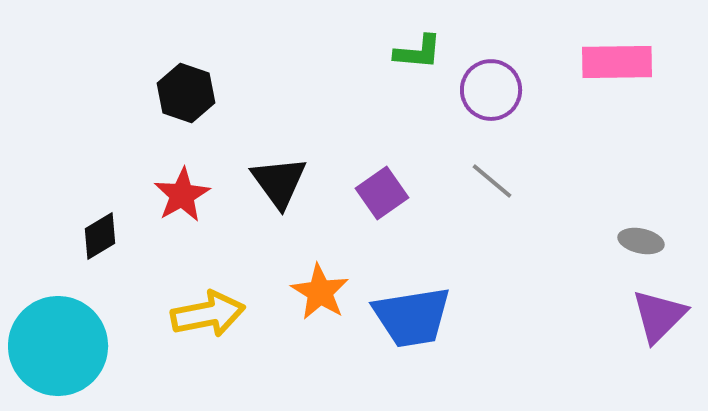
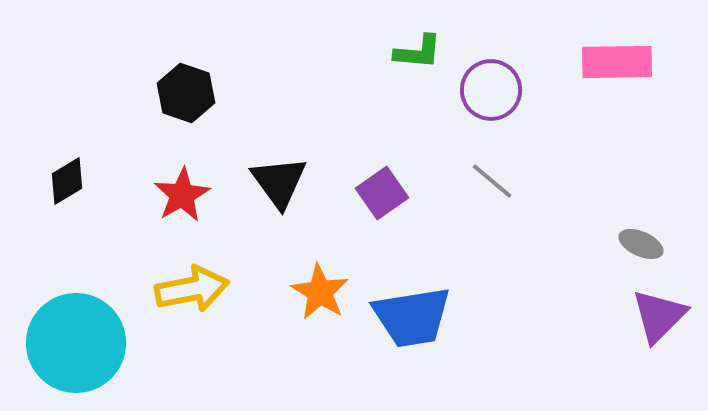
black diamond: moved 33 px left, 55 px up
gray ellipse: moved 3 px down; rotated 12 degrees clockwise
yellow arrow: moved 16 px left, 25 px up
cyan circle: moved 18 px right, 3 px up
